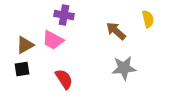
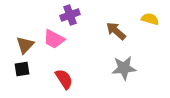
purple cross: moved 6 px right; rotated 30 degrees counterclockwise
yellow semicircle: moved 2 px right; rotated 60 degrees counterclockwise
pink trapezoid: moved 1 px right, 1 px up
brown triangle: rotated 18 degrees counterclockwise
